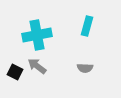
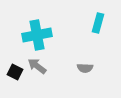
cyan rectangle: moved 11 px right, 3 px up
